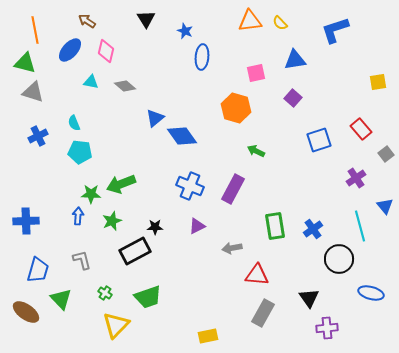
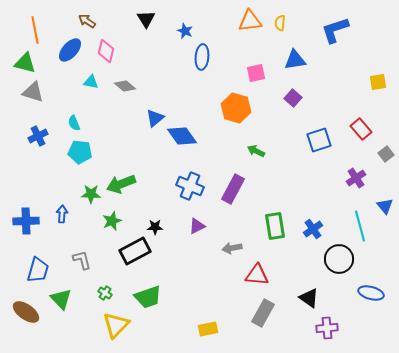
yellow semicircle at (280, 23): rotated 49 degrees clockwise
blue arrow at (78, 216): moved 16 px left, 2 px up
black triangle at (309, 298): rotated 20 degrees counterclockwise
yellow rectangle at (208, 336): moved 7 px up
